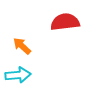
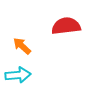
red semicircle: moved 1 px right, 4 px down
